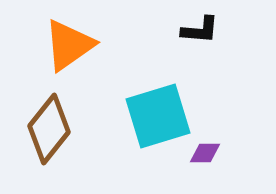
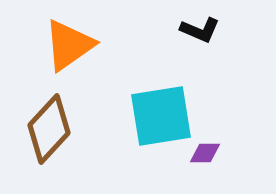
black L-shape: rotated 18 degrees clockwise
cyan square: moved 3 px right; rotated 8 degrees clockwise
brown diamond: rotated 4 degrees clockwise
